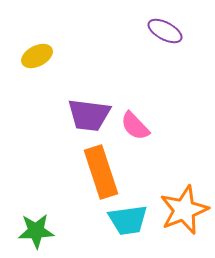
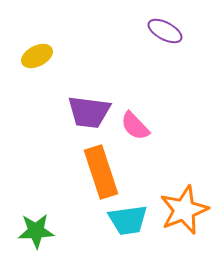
purple trapezoid: moved 3 px up
